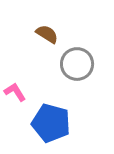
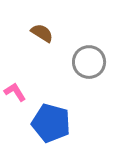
brown semicircle: moved 5 px left, 1 px up
gray circle: moved 12 px right, 2 px up
